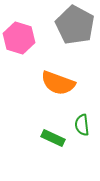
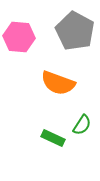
gray pentagon: moved 6 px down
pink hexagon: moved 1 px up; rotated 12 degrees counterclockwise
green semicircle: rotated 140 degrees counterclockwise
